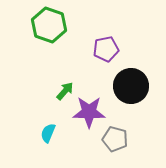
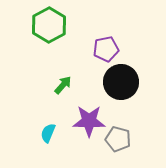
green hexagon: rotated 12 degrees clockwise
black circle: moved 10 px left, 4 px up
green arrow: moved 2 px left, 6 px up
purple star: moved 9 px down
gray pentagon: moved 3 px right
